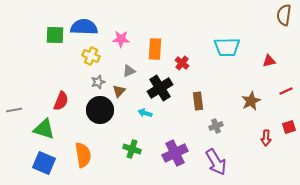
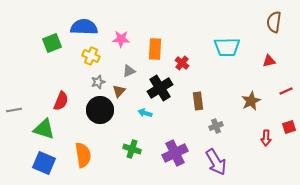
brown semicircle: moved 10 px left, 7 px down
green square: moved 3 px left, 8 px down; rotated 24 degrees counterclockwise
